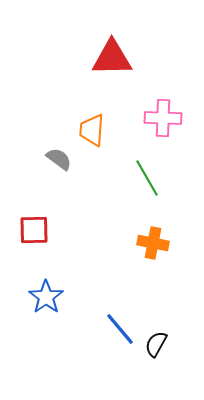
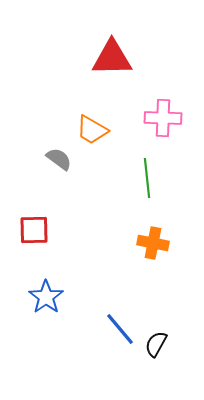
orange trapezoid: rotated 64 degrees counterclockwise
green line: rotated 24 degrees clockwise
